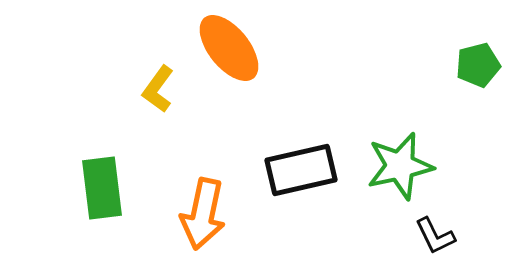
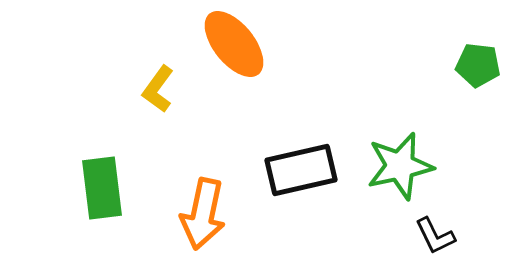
orange ellipse: moved 5 px right, 4 px up
green pentagon: rotated 21 degrees clockwise
